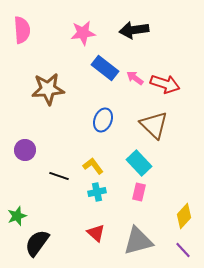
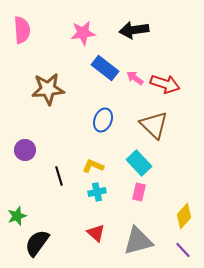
yellow L-shape: rotated 30 degrees counterclockwise
black line: rotated 54 degrees clockwise
